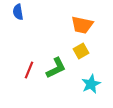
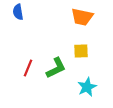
orange trapezoid: moved 8 px up
yellow square: rotated 28 degrees clockwise
red line: moved 1 px left, 2 px up
cyan star: moved 4 px left, 3 px down
